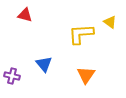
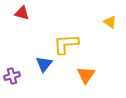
red triangle: moved 3 px left, 2 px up
yellow L-shape: moved 15 px left, 10 px down
blue triangle: rotated 18 degrees clockwise
purple cross: rotated 28 degrees counterclockwise
